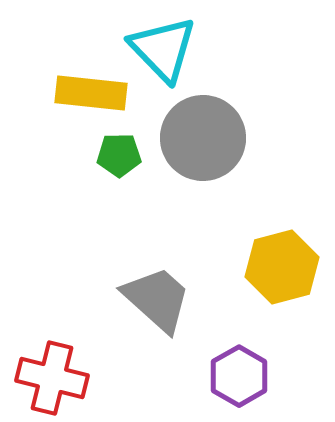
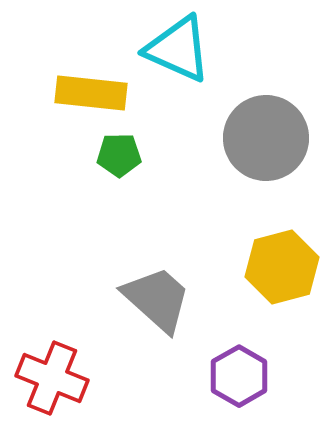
cyan triangle: moved 15 px right; rotated 22 degrees counterclockwise
gray circle: moved 63 px right
red cross: rotated 8 degrees clockwise
